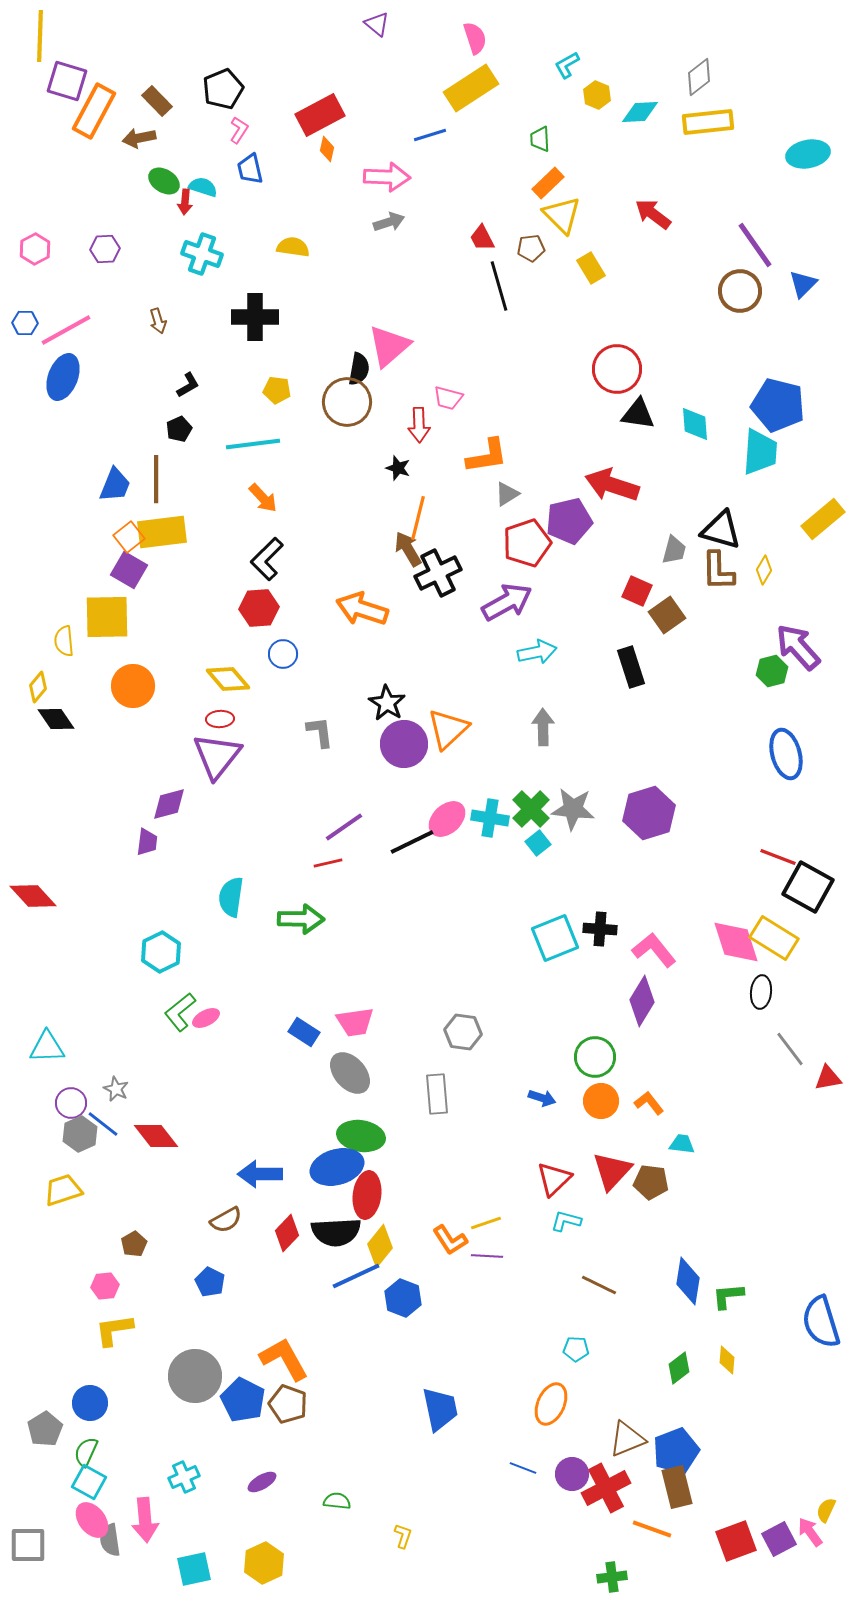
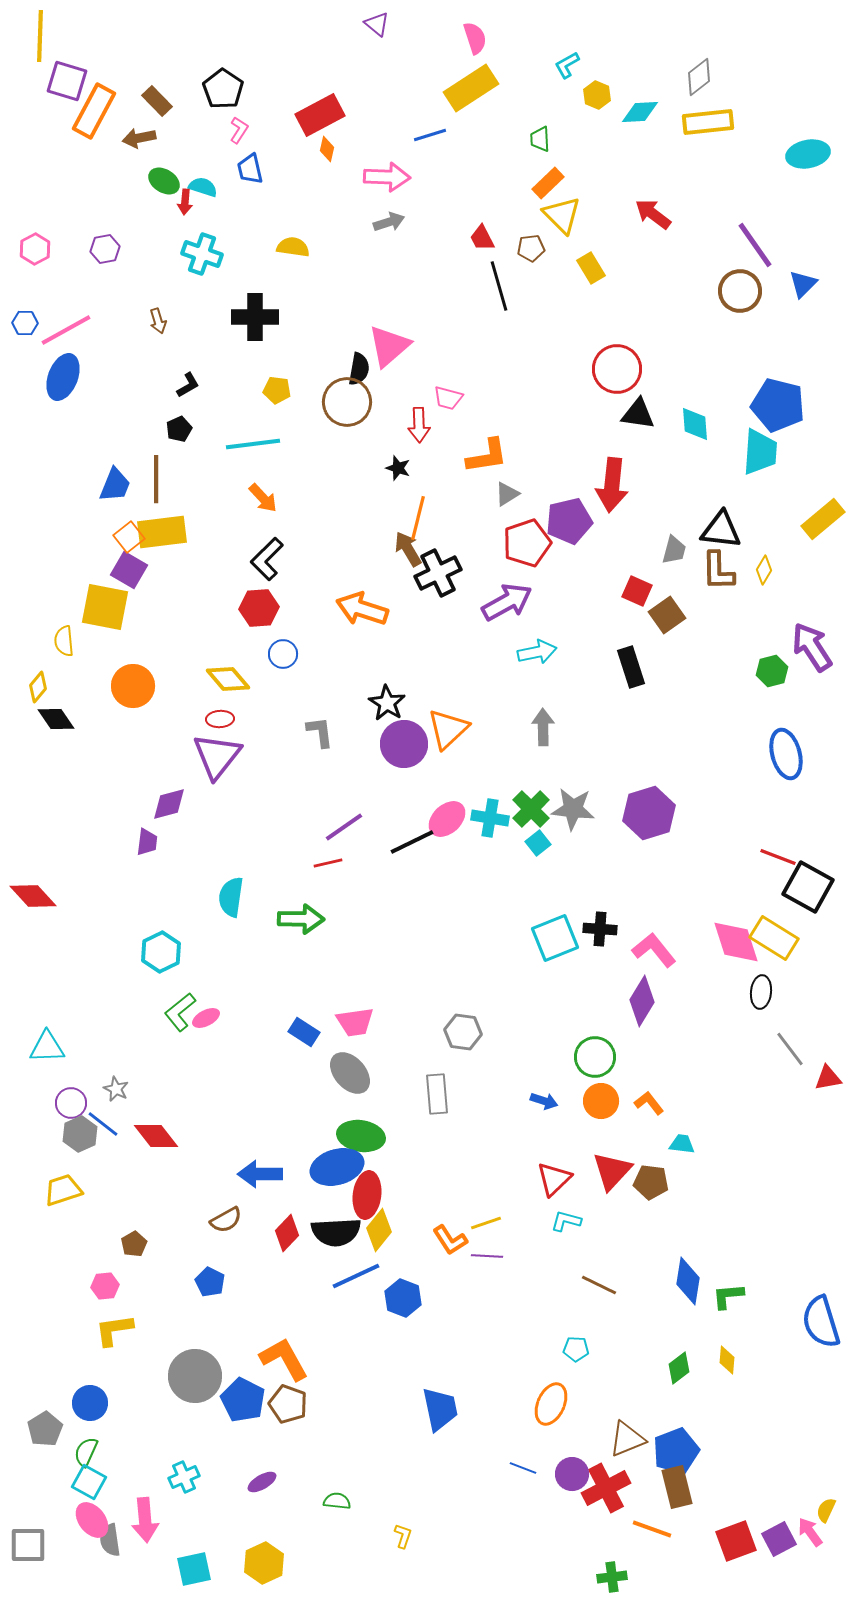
black pentagon at (223, 89): rotated 15 degrees counterclockwise
purple hexagon at (105, 249): rotated 8 degrees counterclockwise
red arrow at (612, 485): rotated 102 degrees counterclockwise
black triangle at (721, 530): rotated 9 degrees counterclockwise
yellow square at (107, 617): moved 2 px left, 10 px up; rotated 12 degrees clockwise
purple arrow at (798, 647): moved 14 px right; rotated 9 degrees clockwise
blue arrow at (542, 1098): moved 2 px right, 3 px down
yellow diamond at (380, 1246): moved 1 px left, 16 px up
